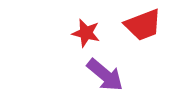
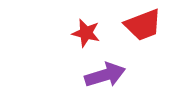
purple arrow: rotated 57 degrees counterclockwise
